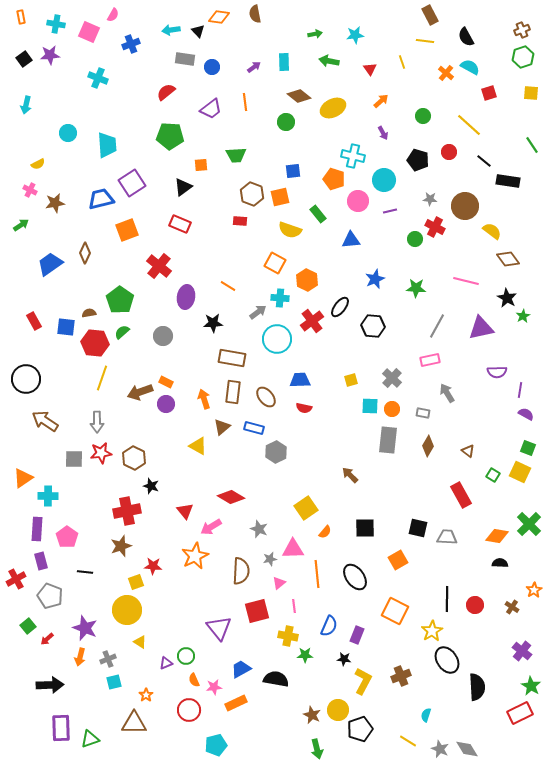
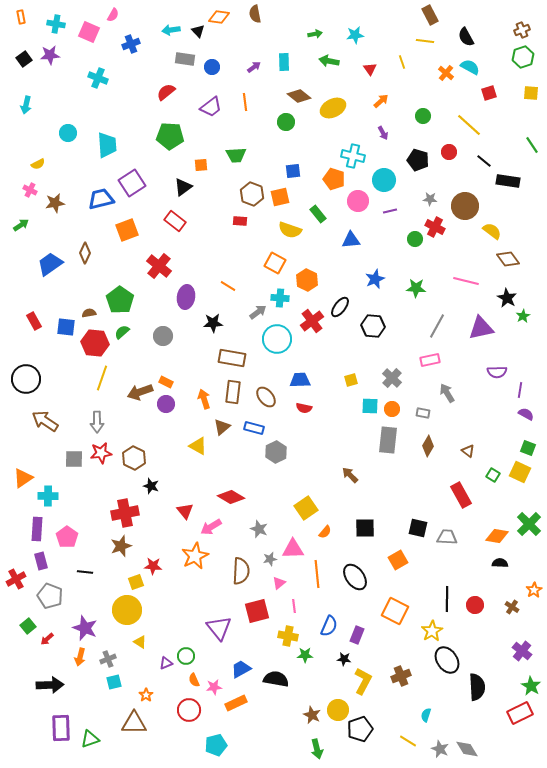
purple trapezoid at (211, 109): moved 2 px up
red rectangle at (180, 224): moved 5 px left, 3 px up; rotated 15 degrees clockwise
red cross at (127, 511): moved 2 px left, 2 px down
